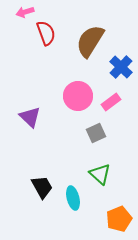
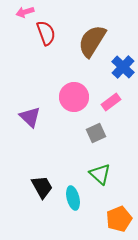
brown semicircle: moved 2 px right
blue cross: moved 2 px right
pink circle: moved 4 px left, 1 px down
